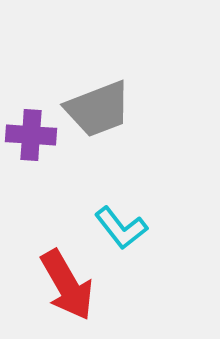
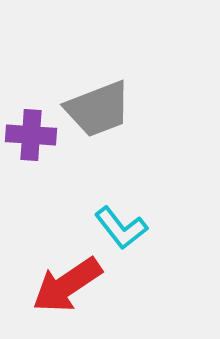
red arrow: rotated 86 degrees clockwise
